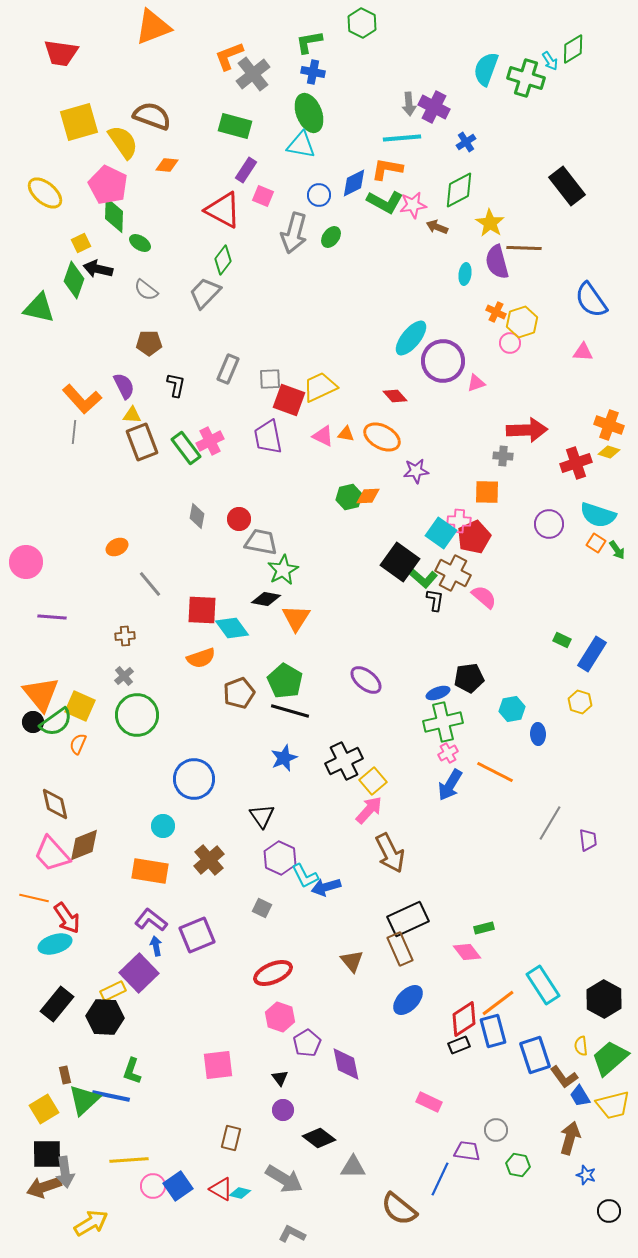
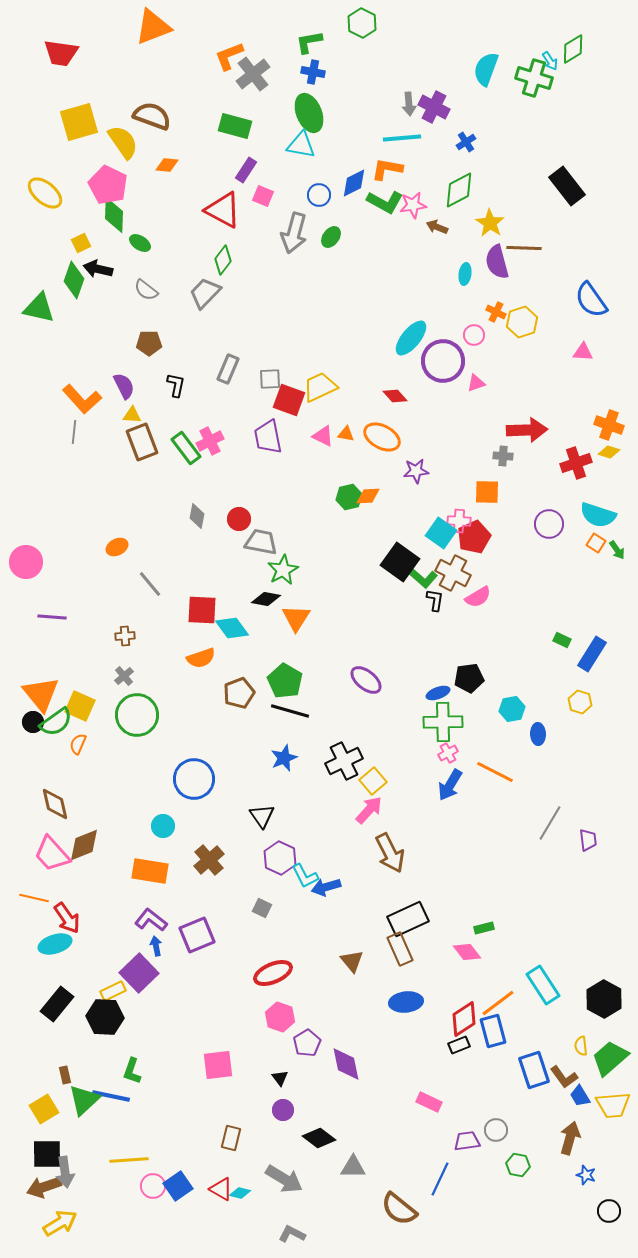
green cross at (526, 78): moved 8 px right
pink circle at (510, 343): moved 36 px left, 8 px up
pink semicircle at (484, 597): moved 6 px left; rotated 108 degrees clockwise
green cross at (443, 722): rotated 12 degrees clockwise
blue ellipse at (408, 1000): moved 2 px left, 2 px down; rotated 40 degrees clockwise
blue rectangle at (535, 1055): moved 1 px left, 15 px down
yellow trapezoid at (613, 1105): rotated 9 degrees clockwise
purple trapezoid at (467, 1151): moved 10 px up; rotated 16 degrees counterclockwise
yellow arrow at (91, 1223): moved 31 px left
